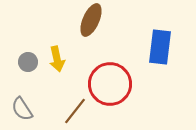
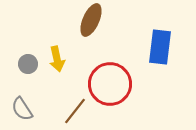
gray circle: moved 2 px down
